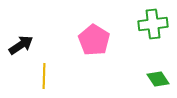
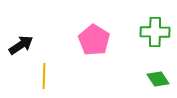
green cross: moved 2 px right, 8 px down; rotated 8 degrees clockwise
